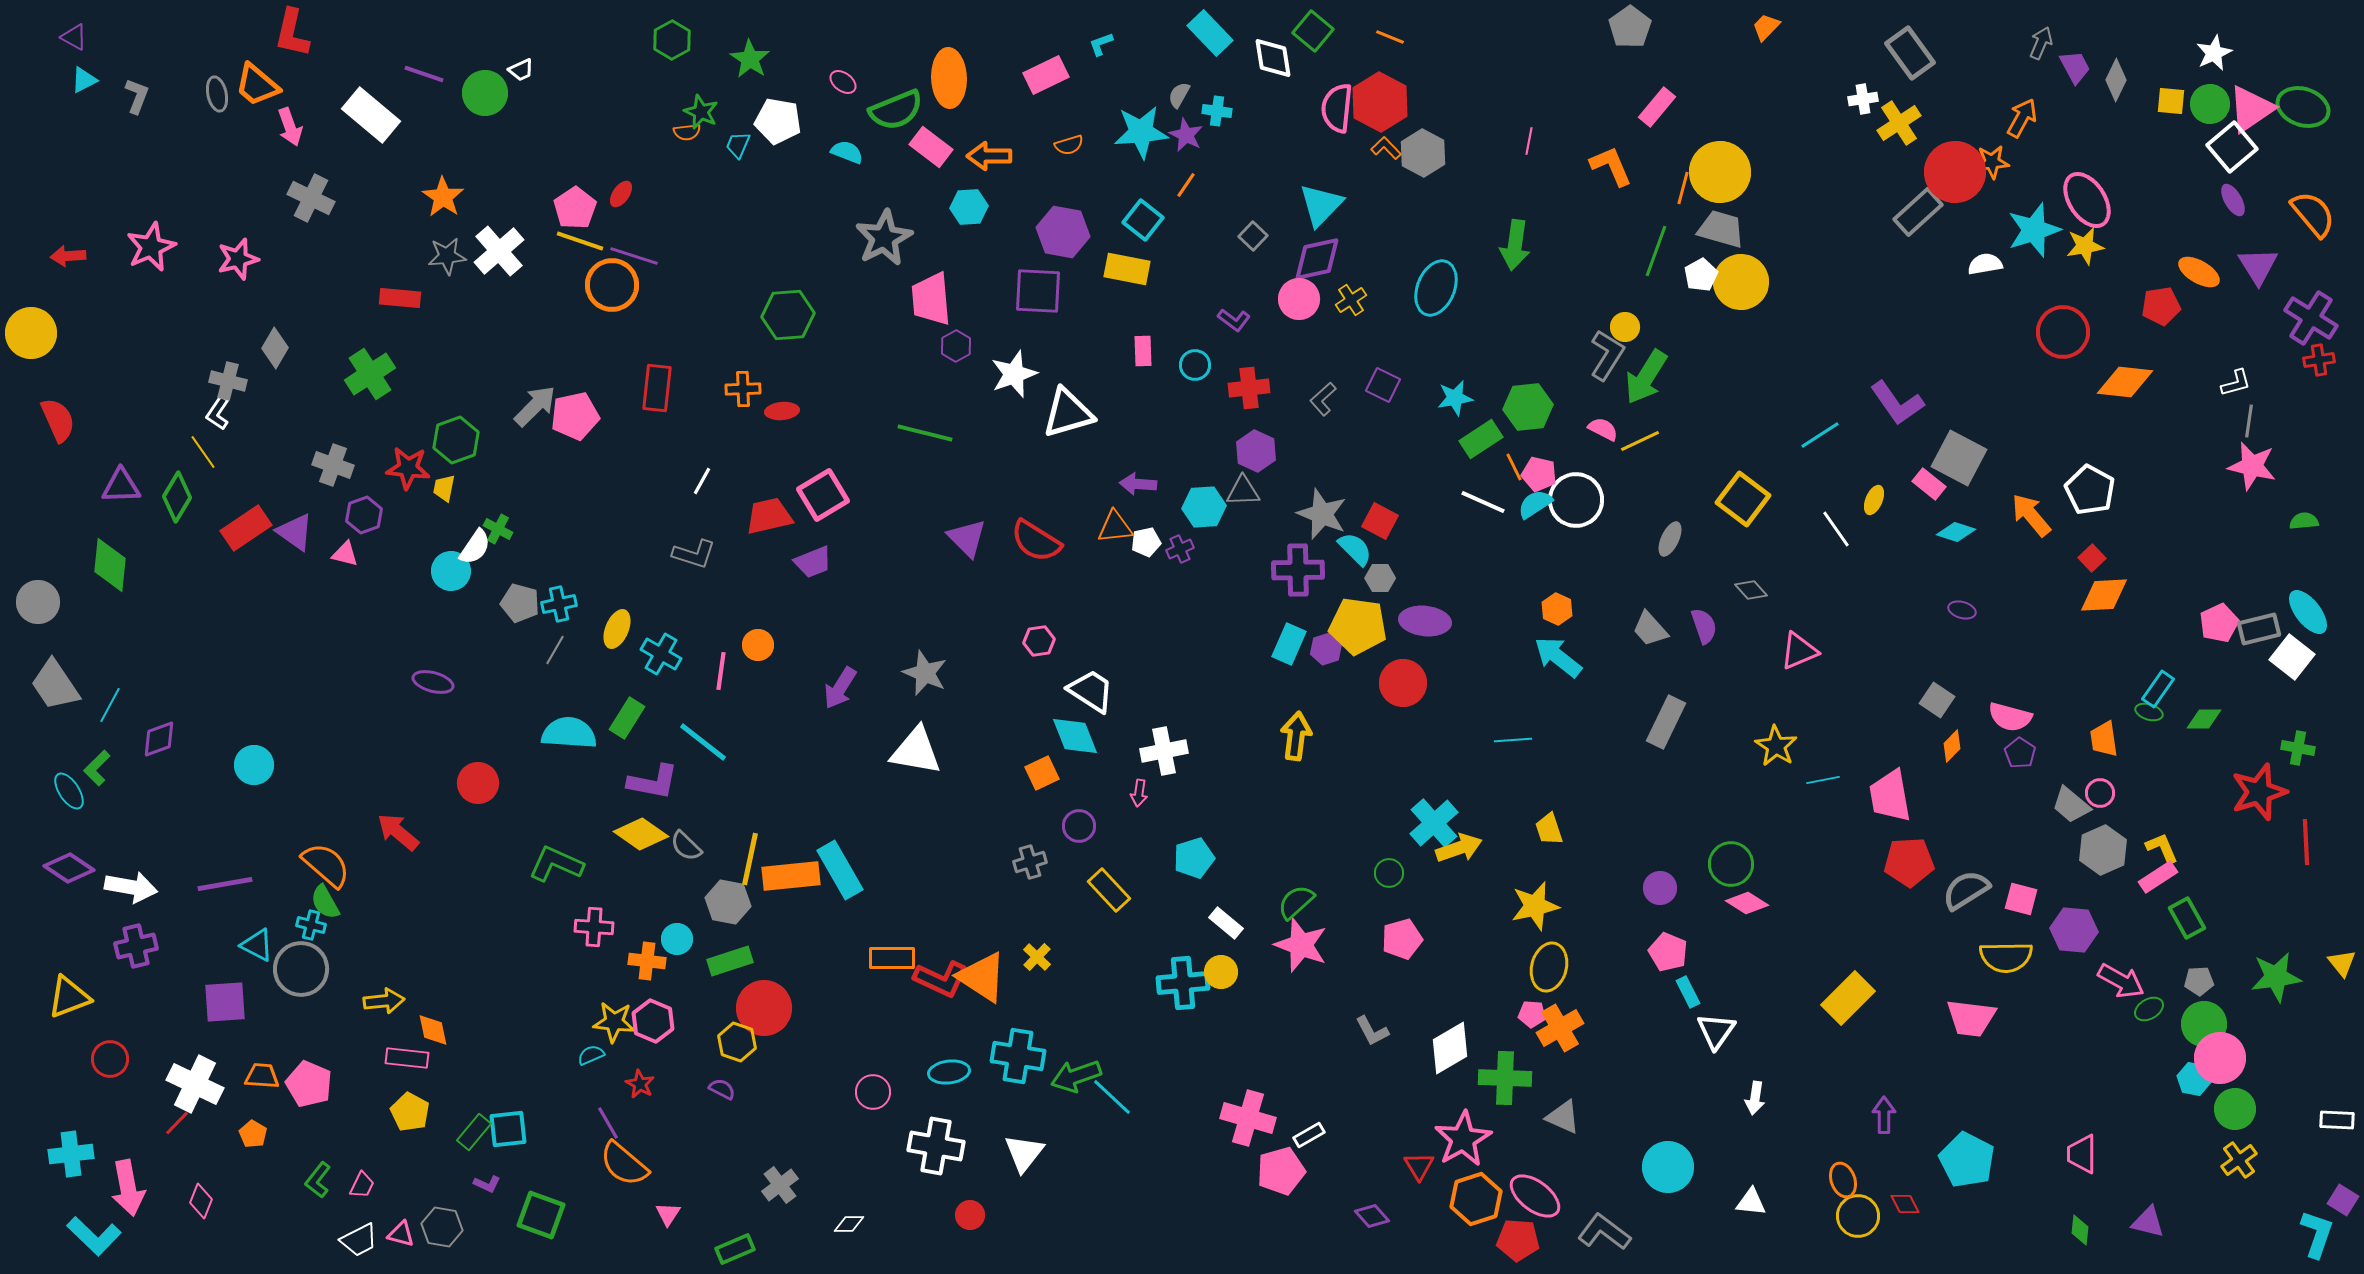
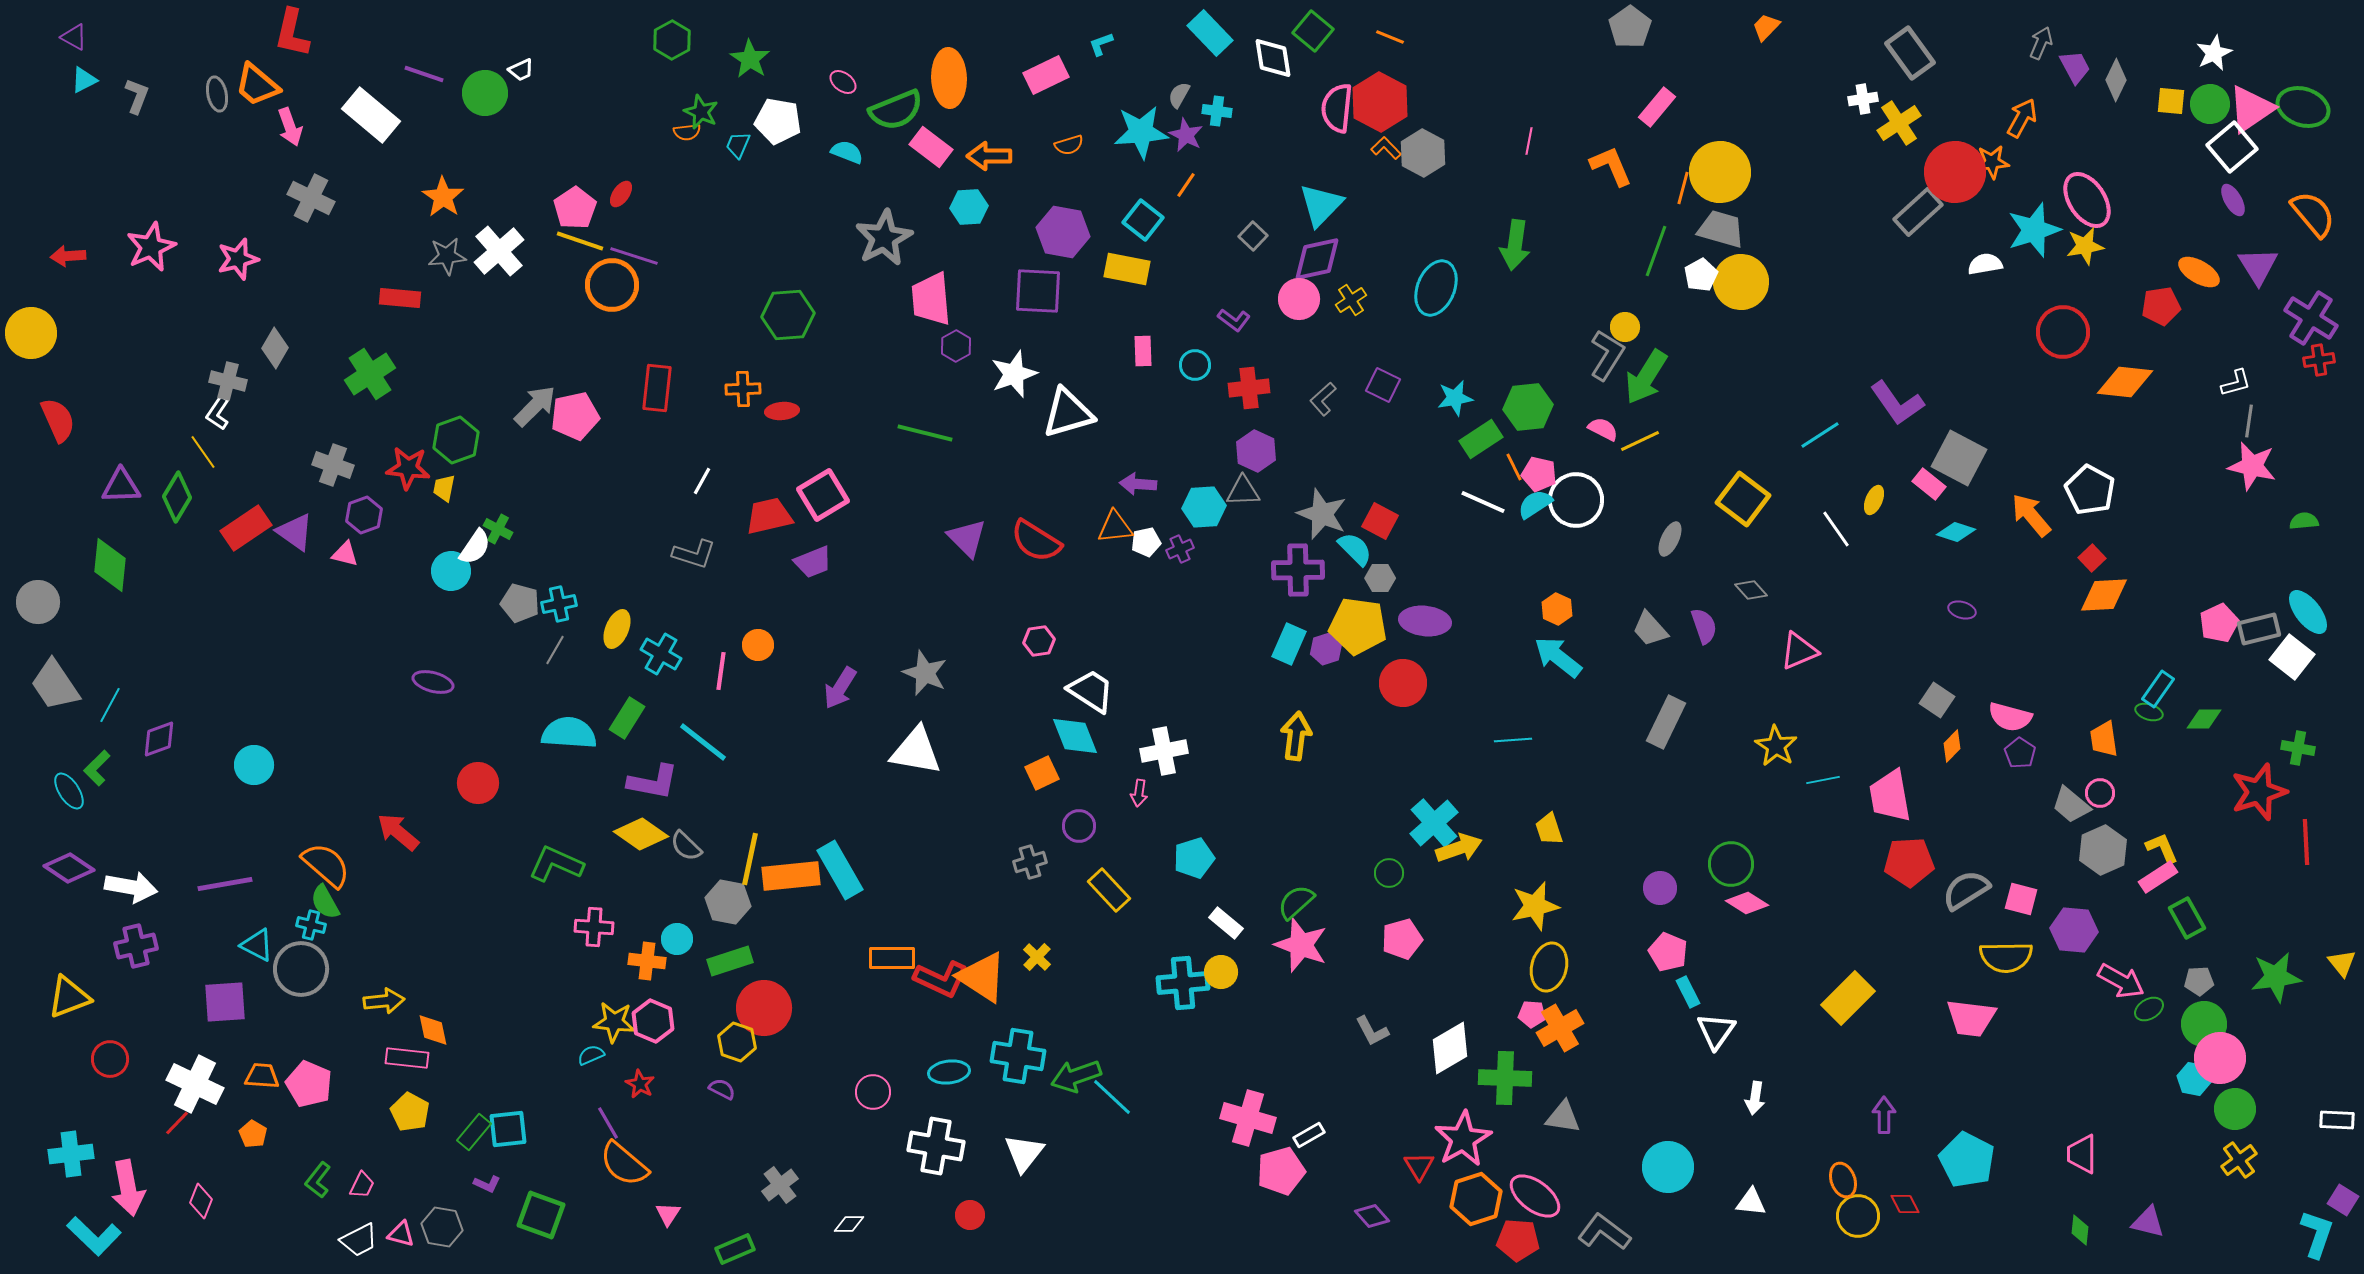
gray triangle at (1563, 1117): rotated 15 degrees counterclockwise
